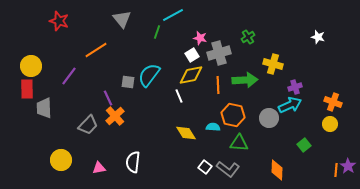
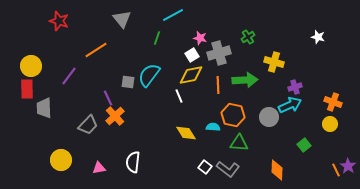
green line at (157, 32): moved 6 px down
yellow cross at (273, 64): moved 1 px right, 2 px up
gray circle at (269, 118): moved 1 px up
orange line at (336, 170): rotated 32 degrees counterclockwise
